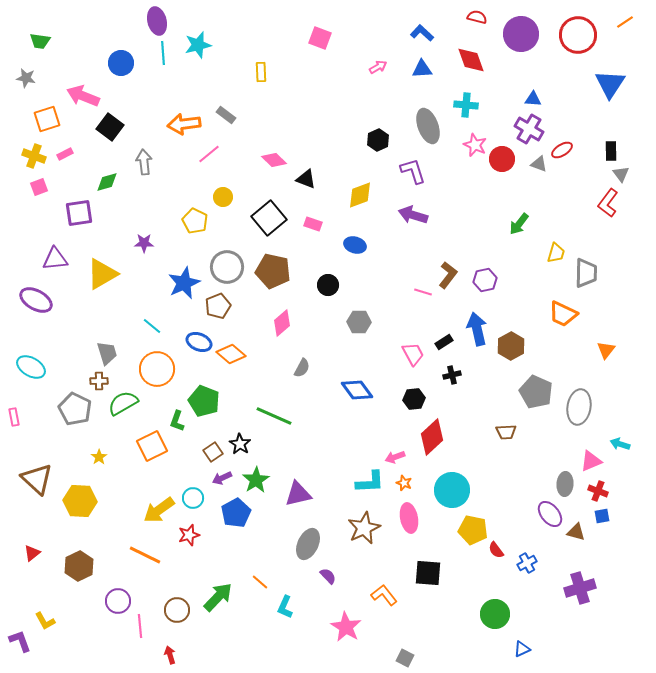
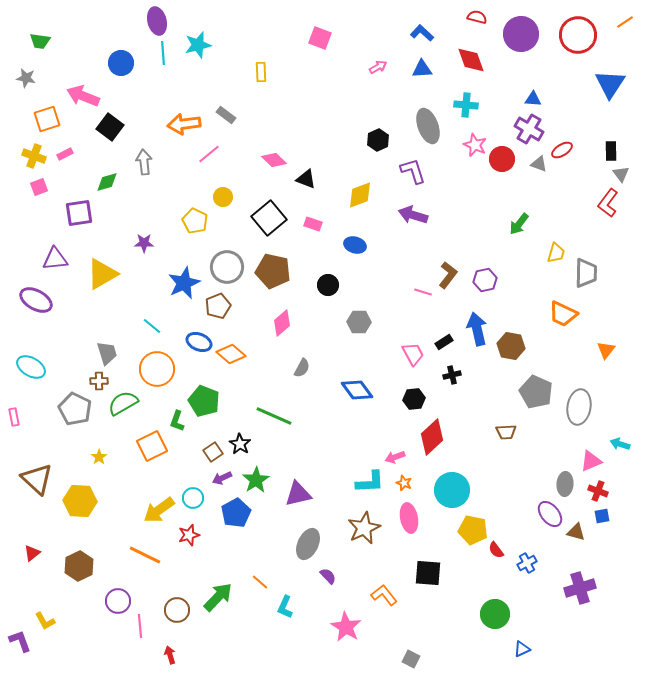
brown hexagon at (511, 346): rotated 20 degrees counterclockwise
gray square at (405, 658): moved 6 px right, 1 px down
